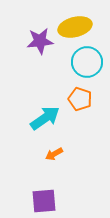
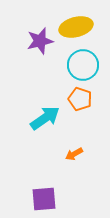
yellow ellipse: moved 1 px right
purple star: rotated 8 degrees counterclockwise
cyan circle: moved 4 px left, 3 px down
orange arrow: moved 20 px right
purple square: moved 2 px up
